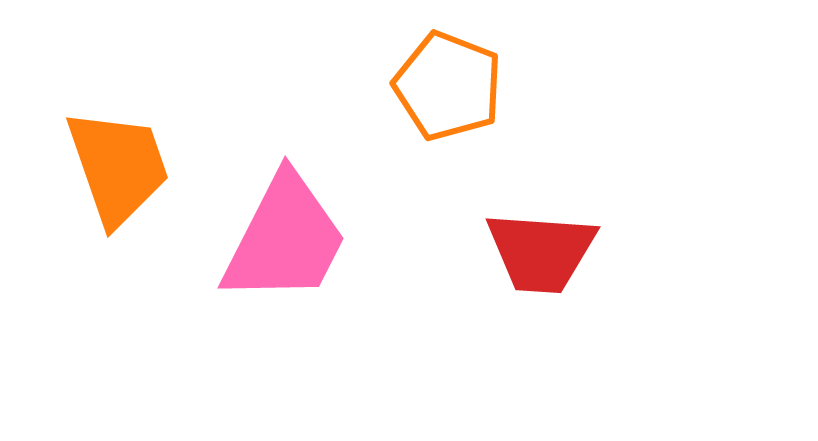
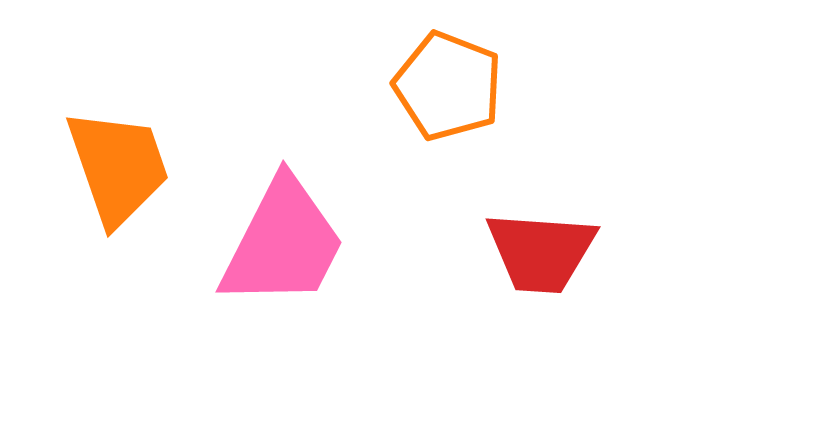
pink trapezoid: moved 2 px left, 4 px down
